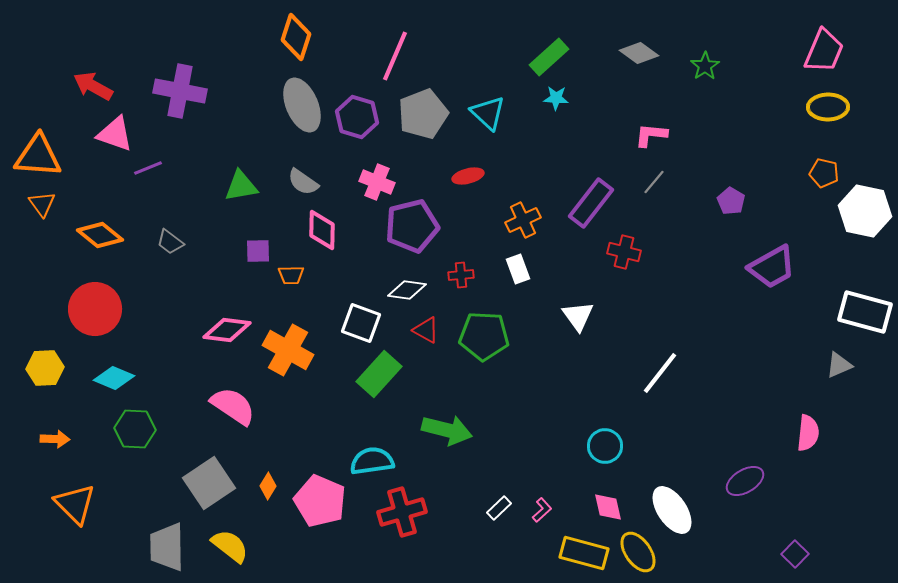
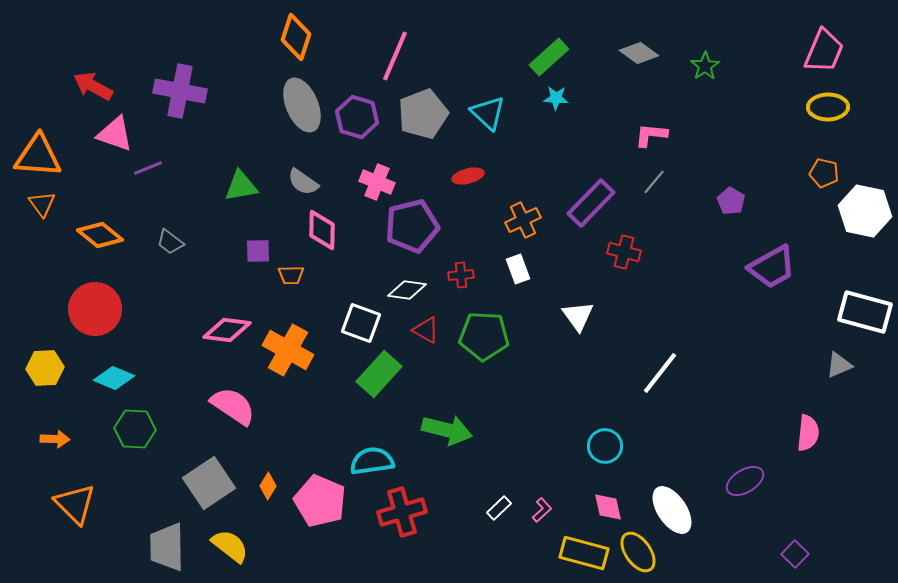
purple rectangle at (591, 203): rotated 6 degrees clockwise
